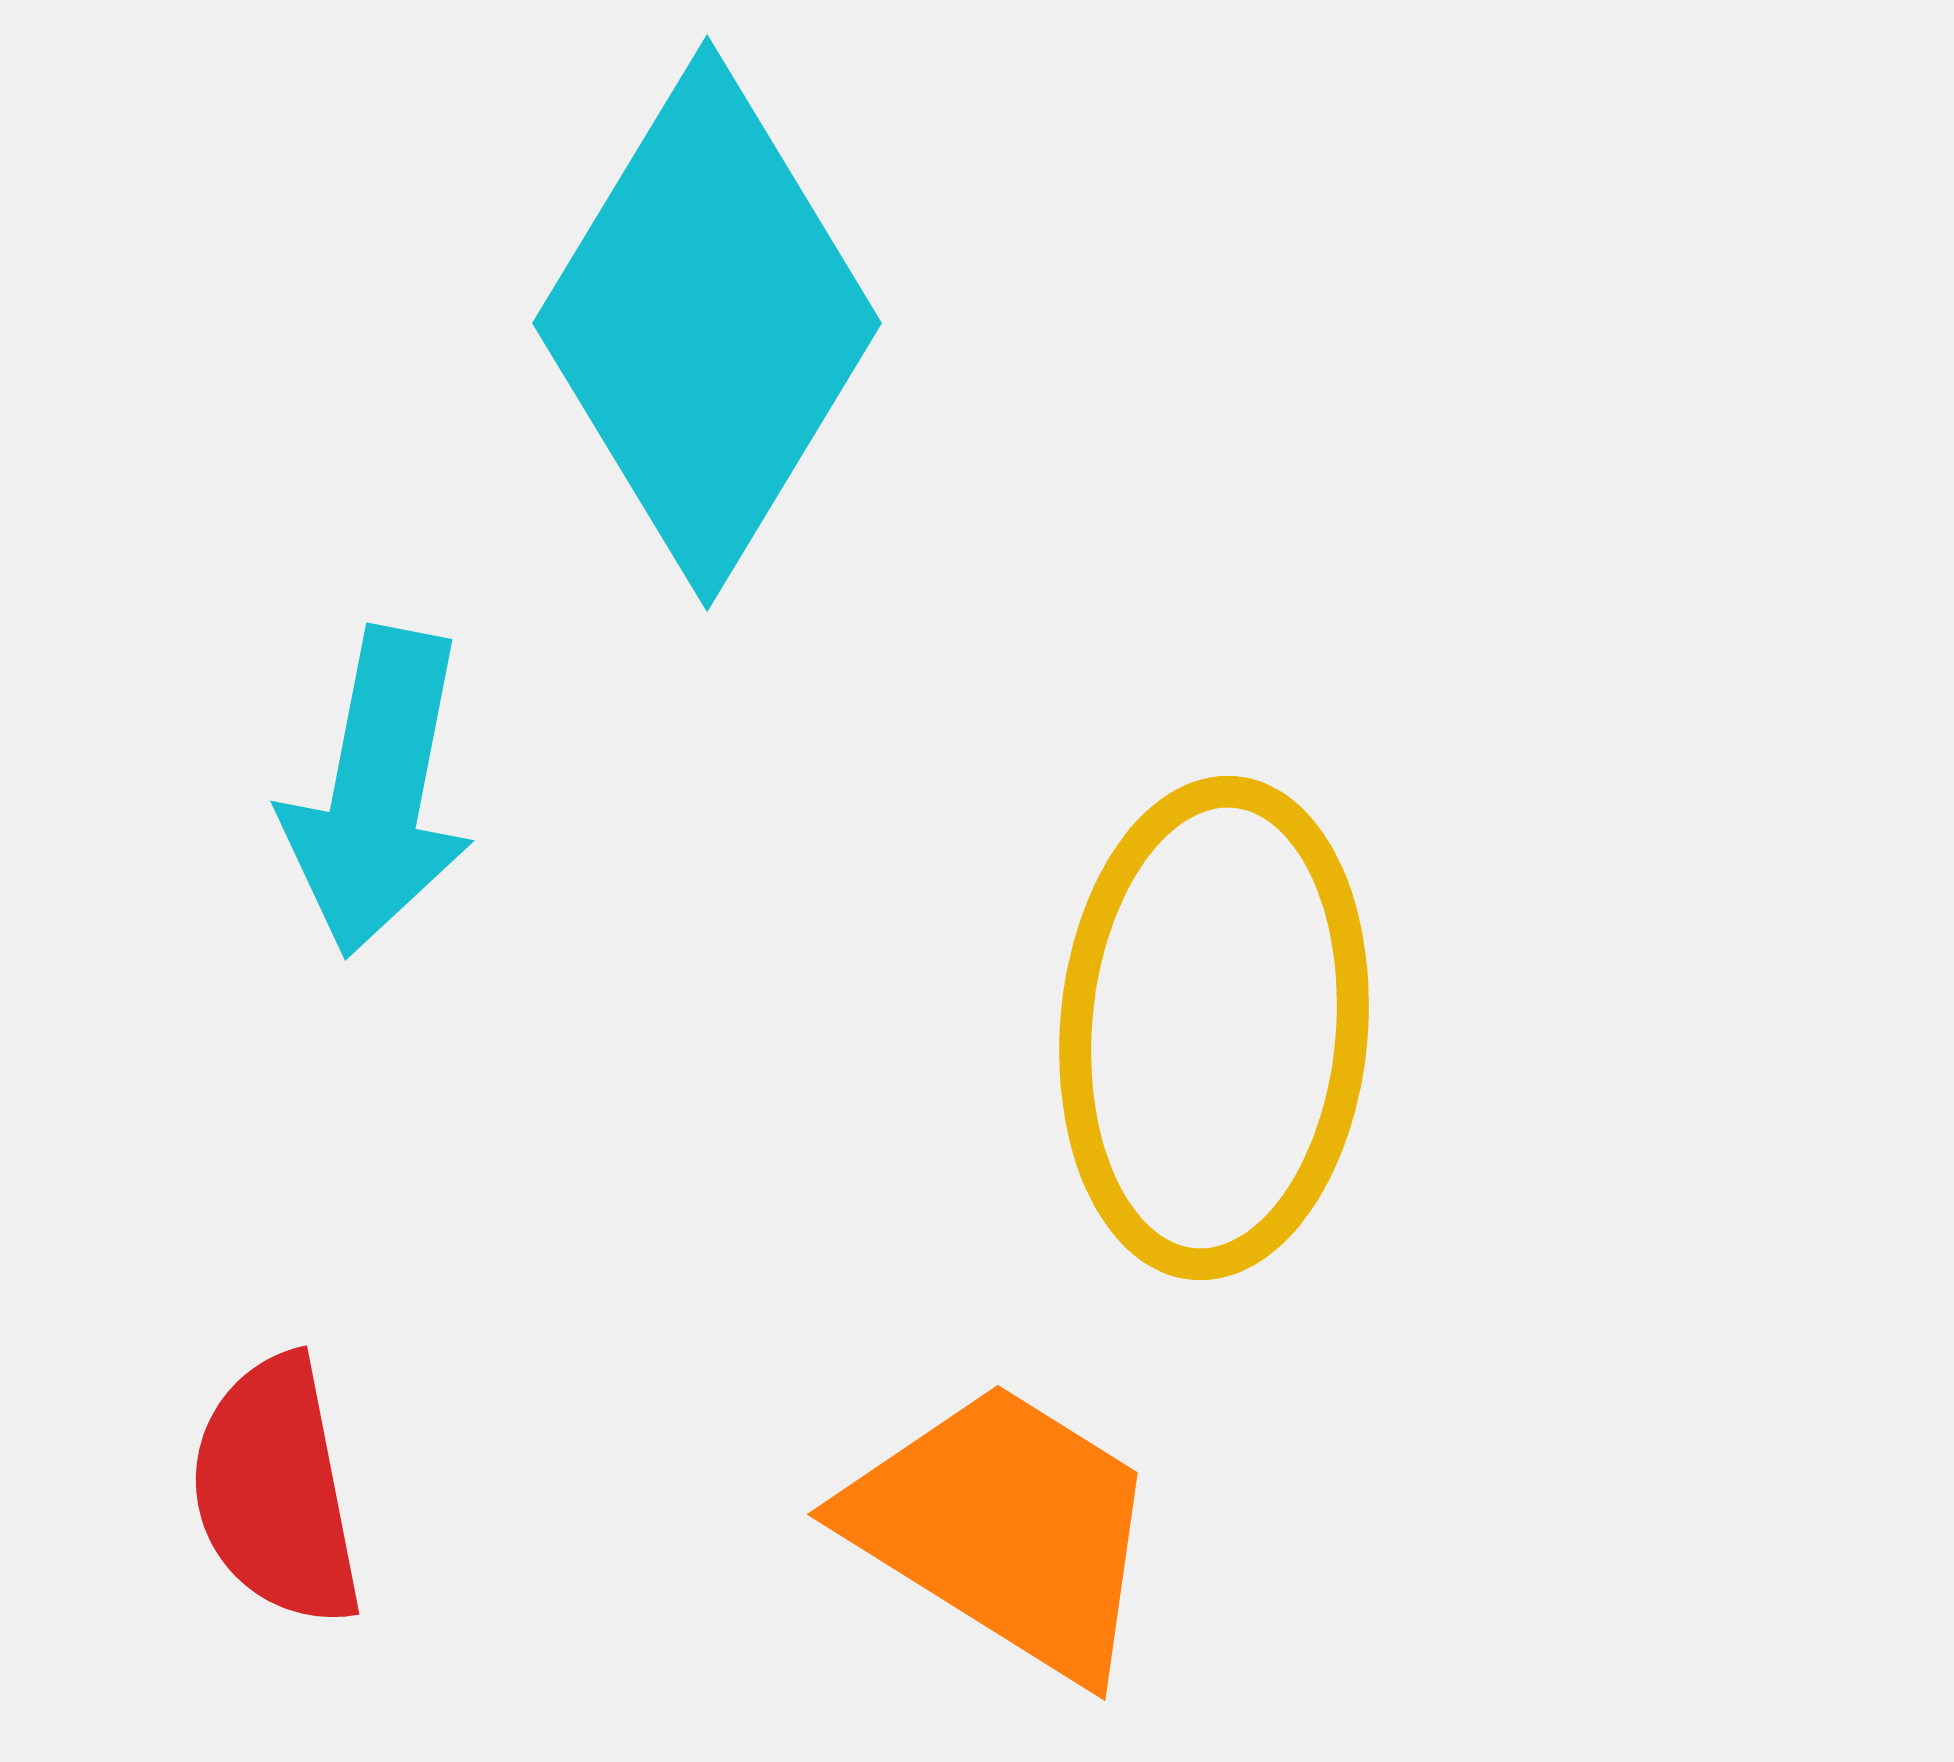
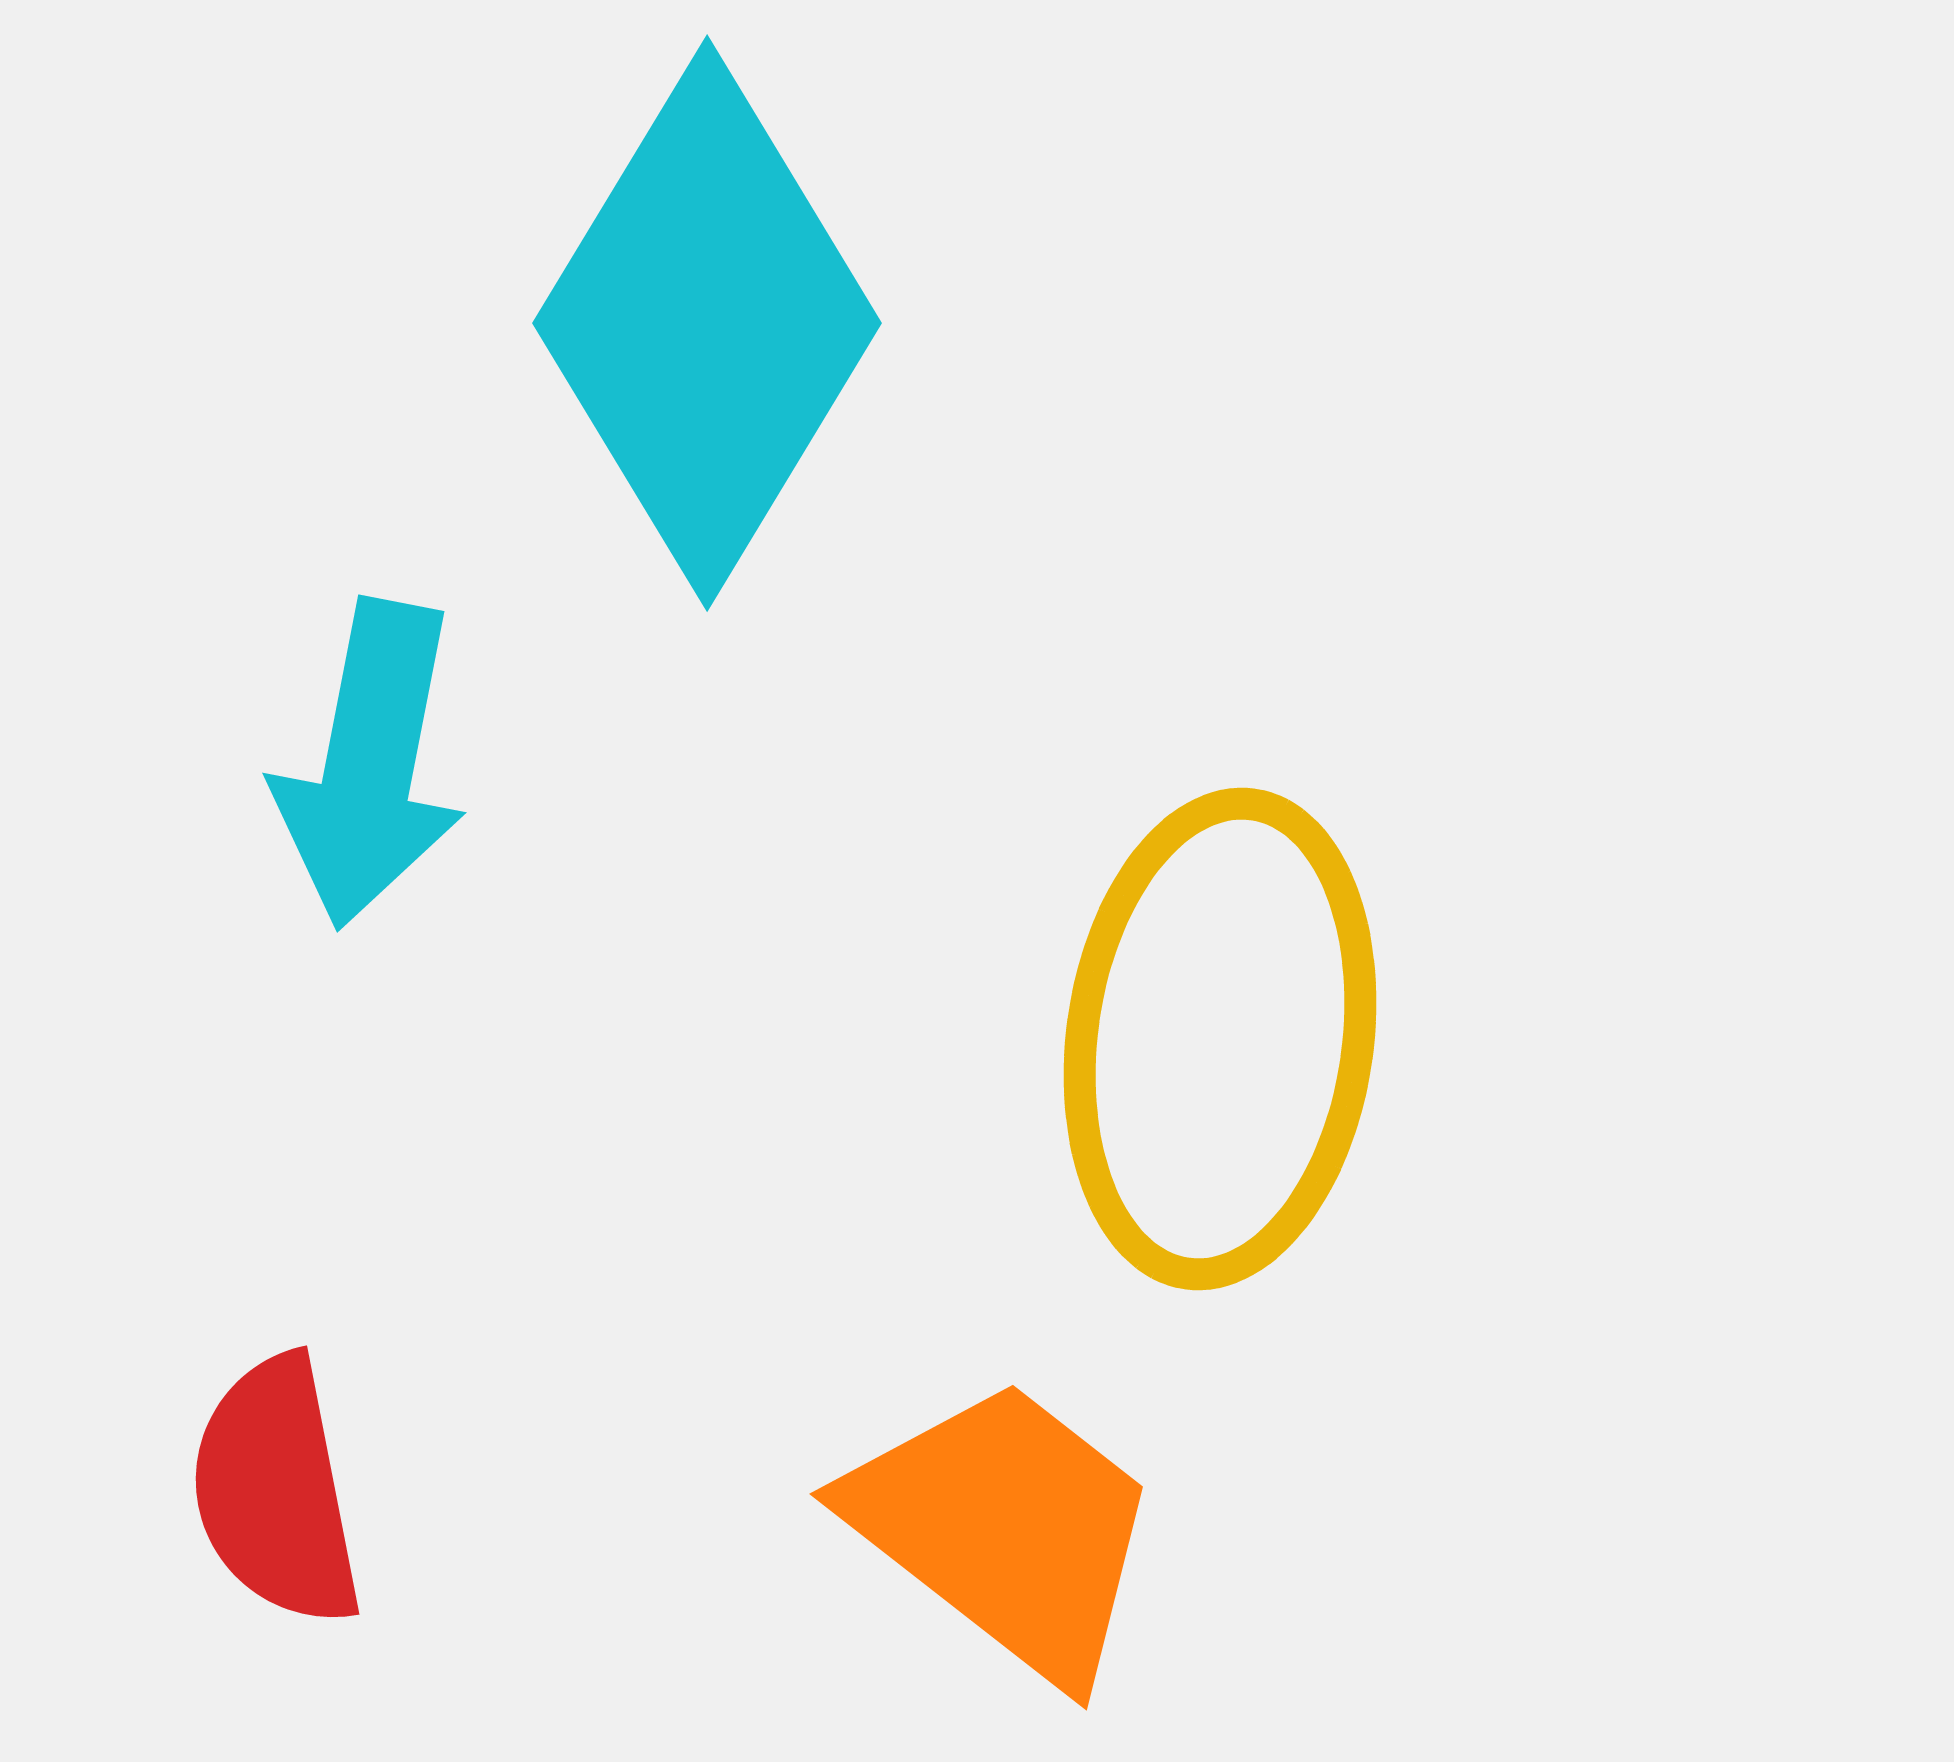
cyan arrow: moved 8 px left, 28 px up
yellow ellipse: moved 6 px right, 11 px down; rotated 3 degrees clockwise
orange trapezoid: rotated 6 degrees clockwise
